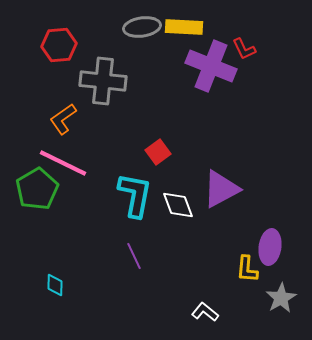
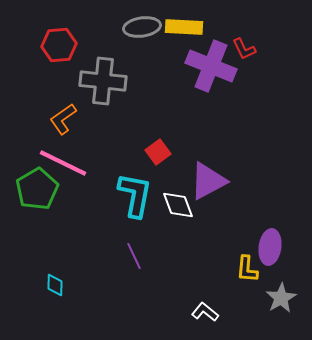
purple triangle: moved 13 px left, 8 px up
